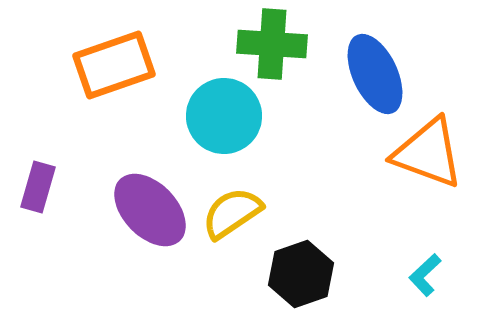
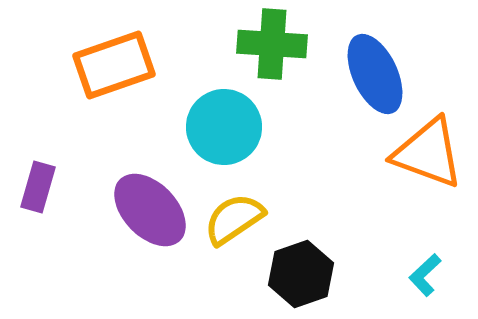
cyan circle: moved 11 px down
yellow semicircle: moved 2 px right, 6 px down
